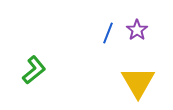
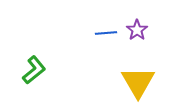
blue line: moved 2 px left; rotated 65 degrees clockwise
